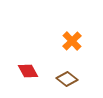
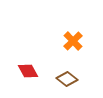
orange cross: moved 1 px right
